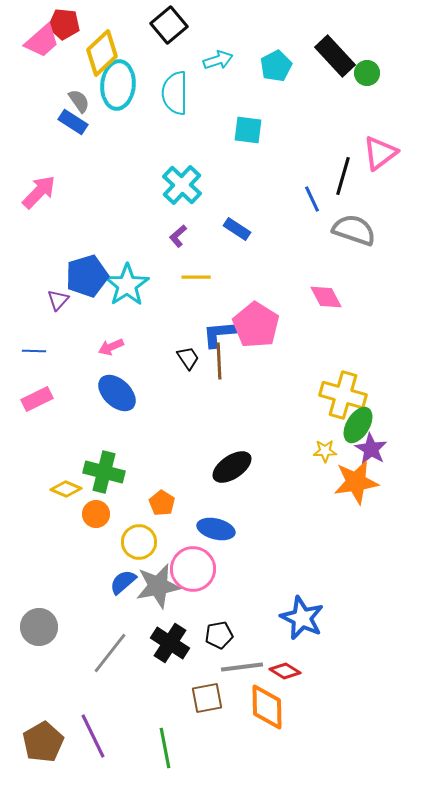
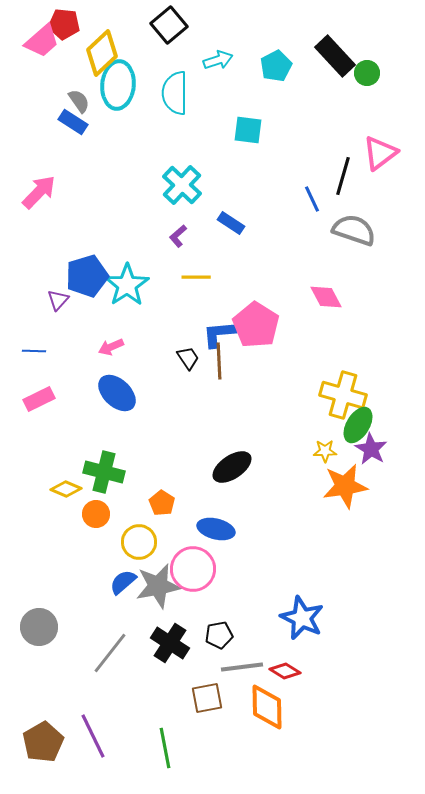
blue rectangle at (237, 229): moved 6 px left, 6 px up
pink rectangle at (37, 399): moved 2 px right
orange star at (356, 482): moved 11 px left, 4 px down
